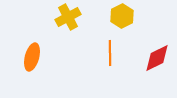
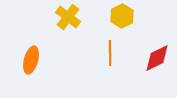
yellow cross: rotated 25 degrees counterclockwise
orange ellipse: moved 1 px left, 3 px down
